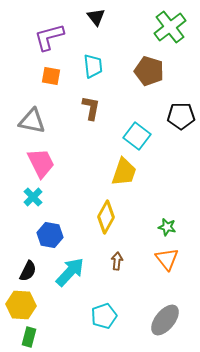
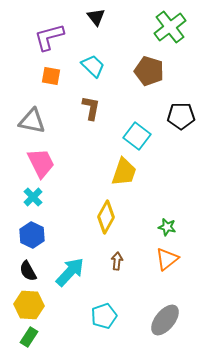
cyan trapezoid: rotated 40 degrees counterclockwise
blue hexagon: moved 18 px left; rotated 15 degrees clockwise
orange triangle: rotated 30 degrees clockwise
black semicircle: rotated 125 degrees clockwise
yellow hexagon: moved 8 px right
green rectangle: rotated 18 degrees clockwise
